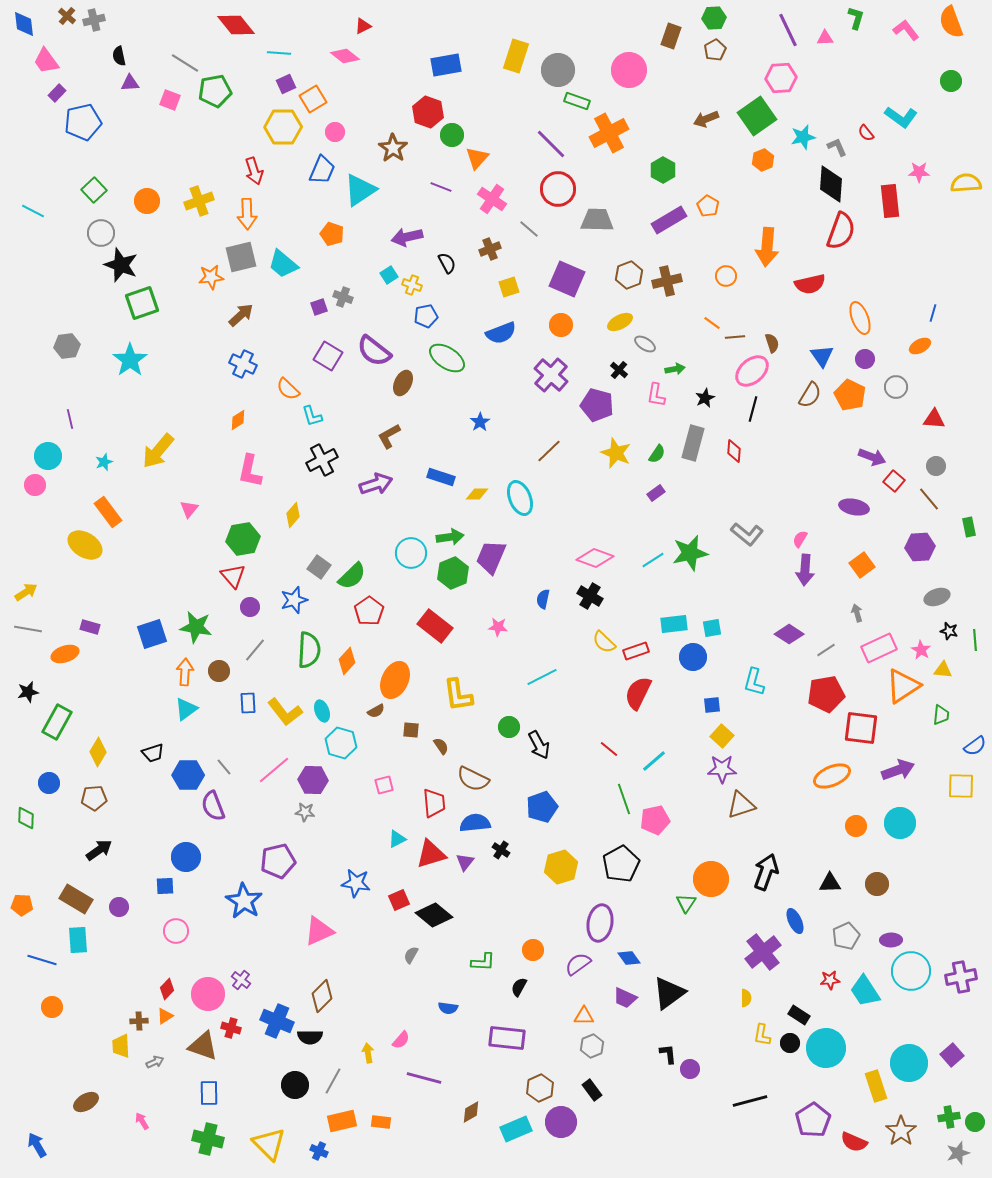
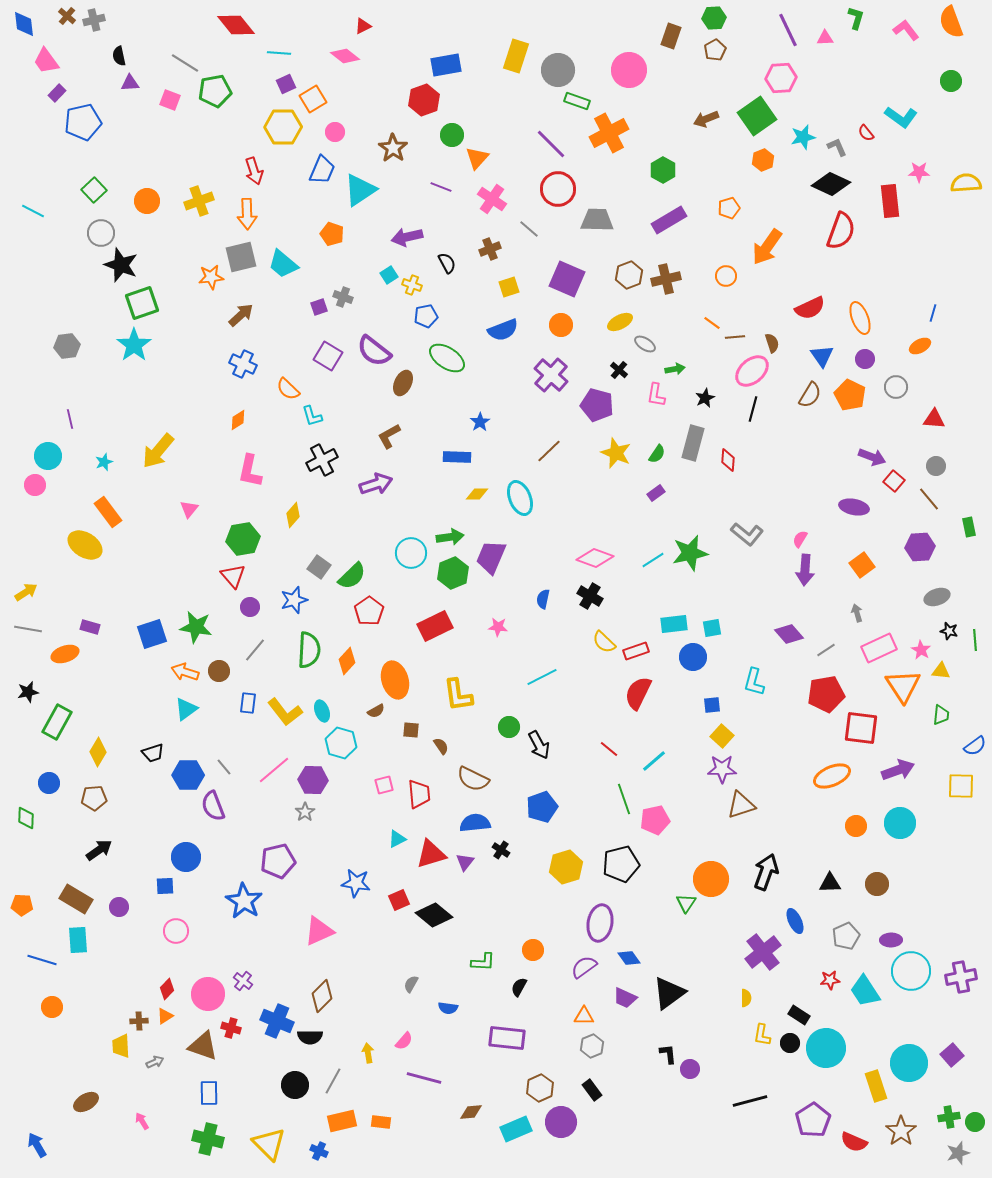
red hexagon at (428, 112): moved 4 px left, 12 px up; rotated 20 degrees clockwise
black diamond at (831, 184): rotated 69 degrees counterclockwise
orange pentagon at (708, 206): moved 21 px right, 2 px down; rotated 25 degrees clockwise
orange arrow at (767, 247): rotated 30 degrees clockwise
brown cross at (667, 281): moved 1 px left, 2 px up
red semicircle at (810, 284): moved 24 px down; rotated 12 degrees counterclockwise
blue semicircle at (501, 333): moved 2 px right, 3 px up
cyan star at (130, 360): moved 4 px right, 15 px up
red diamond at (734, 451): moved 6 px left, 9 px down
blue rectangle at (441, 477): moved 16 px right, 20 px up; rotated 16 degrees counterclockwise
red rectangle at (435, 626): rotated 64 degrees counterclockwise
purple diamond at (789, 634): rotated 16 degrees clockwise
yellow triangle at (943, 670): moved 2 px left, 1 px down
orange arrow at (185, 672): rotated 76 degrees counterclockwise
orange ellipse at (395, 680): rotated 42 degrees counterclockwise
orange triangle at (903, 686): rotated 30 degrees counterclockwise
blue rectangle at (248, 703): rotated 10 degrees clockwise
red trapezoid at (434, 803): moved 15 px left, 9 px up
gray star at (305, 812): rotated 30 degrees clockwise
black pentagon at (621, 864): rotated 15 degrees clockwise
yellow hexagon at (561, 867): moved 5 px right
gray semicircle at (411, 955): moved 29 px down
purple semicircle at (578, 964): moved 6 px right, 3 px down
purple cross at (241, 980): moved 2 px right, 1 px down
pink semicircle at (401, 1040): moved 3 px right, 1 px down
brown diamond at (471, 1112): rotated 25 degrees clockwise
